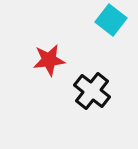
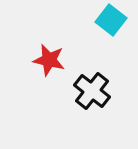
red star: rotated 20 degrees clockwise
